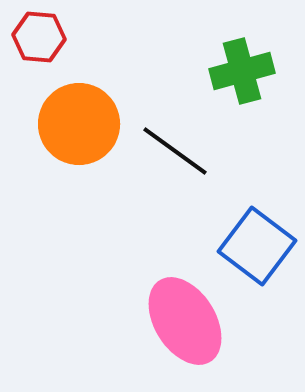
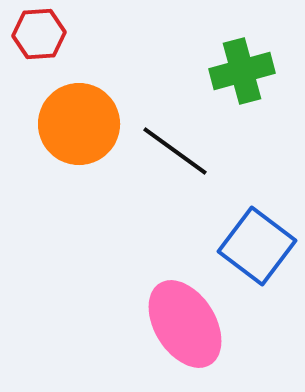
red hexagon: moved 3 px up; rotated 9 degrees counterclockwise
pink ellipse: moved 3 px down
